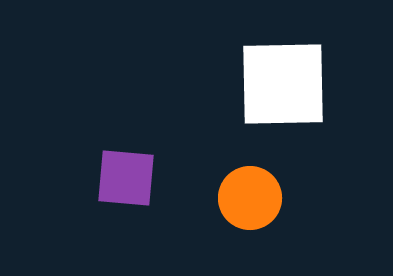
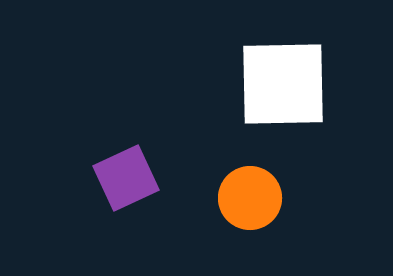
purple square: rotated 30 degrees counterclockwise
